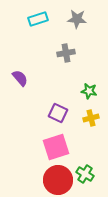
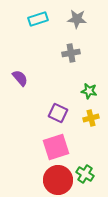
gray cross: moved 5 px right
